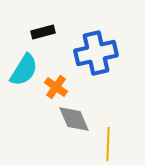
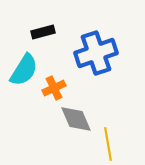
blue cross: rotated 6 degrees counterclockwise
orange cross: moved 2 px left, 1 px down; rotated 30 degrees clockwise
gray diamond: moved 2 px right
yellow line: rotated 12 degrees counterclockwise
